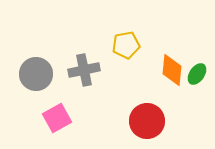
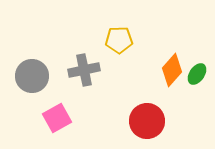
yellow pentagon: moved 7 px left, 5 px up; rotated 8 degrees clockwise
orange diamond: rotated 36 degrees clockwise
gray circle: moved 4 px left, 2 px down
